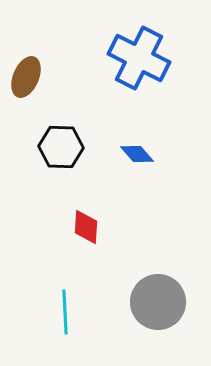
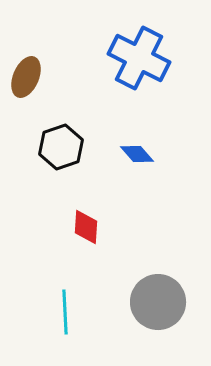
black hexagon: rotated 21 degrees counterclockwise
